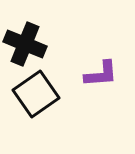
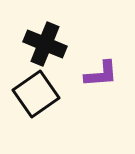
black cross: moved 20 px right
